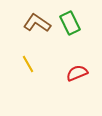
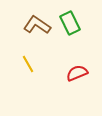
brown L-shape: moved 2 px down
